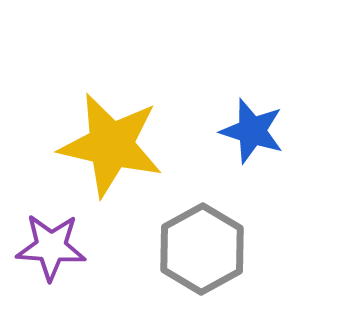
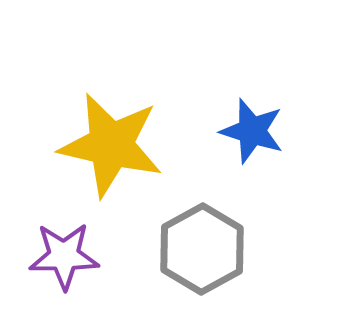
purple star: moved 13 px right, 9 px down; rotated 4 degrees counterclockwise
